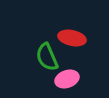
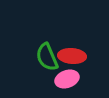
red ellipse: moved 18 px down; rotated 8 degrees counterclockwise
